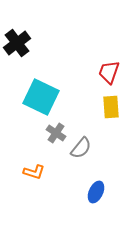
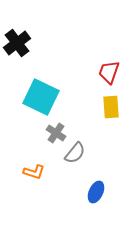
gray semicircle: moved 6 px left, 5 px down
